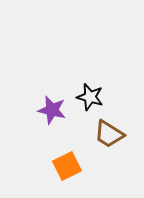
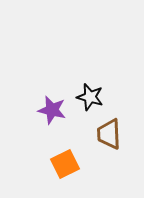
brown trapezoid: rotated 56 degrees clockwise
orange square: moved 2 px left, 2 px up
